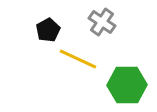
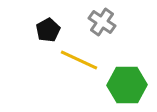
yellow line: moved 1 px right, 1 px down
